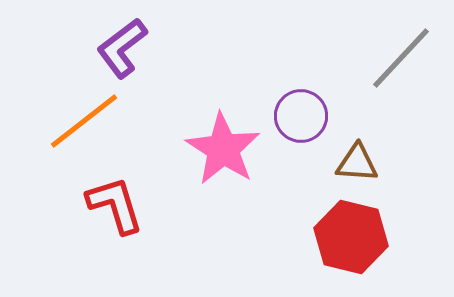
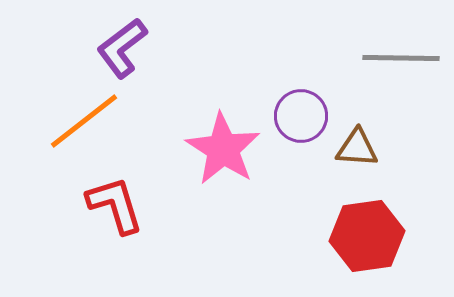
gray line: rotated 48 degrees clockwise
brown triangle: moved 15 px up
red hexagon: moved 16 px right, 1 px up; rotated 22 degrees counterclockwise
